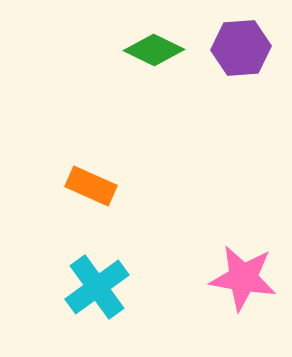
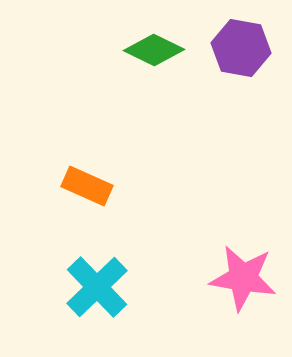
purple hexagon: rotated 14 degrees clockwise
orange rectangle: moved 4 px left
cyan cross: rotated 8 degrees counterclockwise
